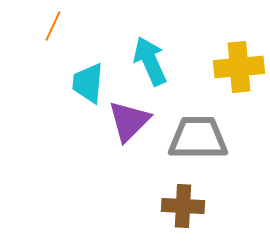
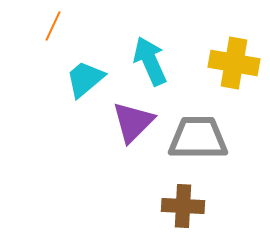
yellow cross: moved 5 px left, 4 px up; rotated 15 degrees clockwise
cyan trapezoid: moved 3 px left, 4 px up; rotated 45 degrees clockwise
purple triangle: moved 4 px right, 1 px down
